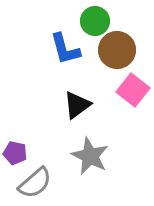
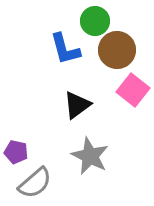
purple pentagon: moved 1 px right, 1 px up
